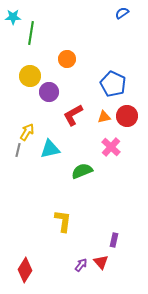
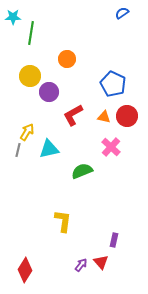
orange triangle: rotated 24 degrees clockwise
cyan triangle: moved 1 px left
